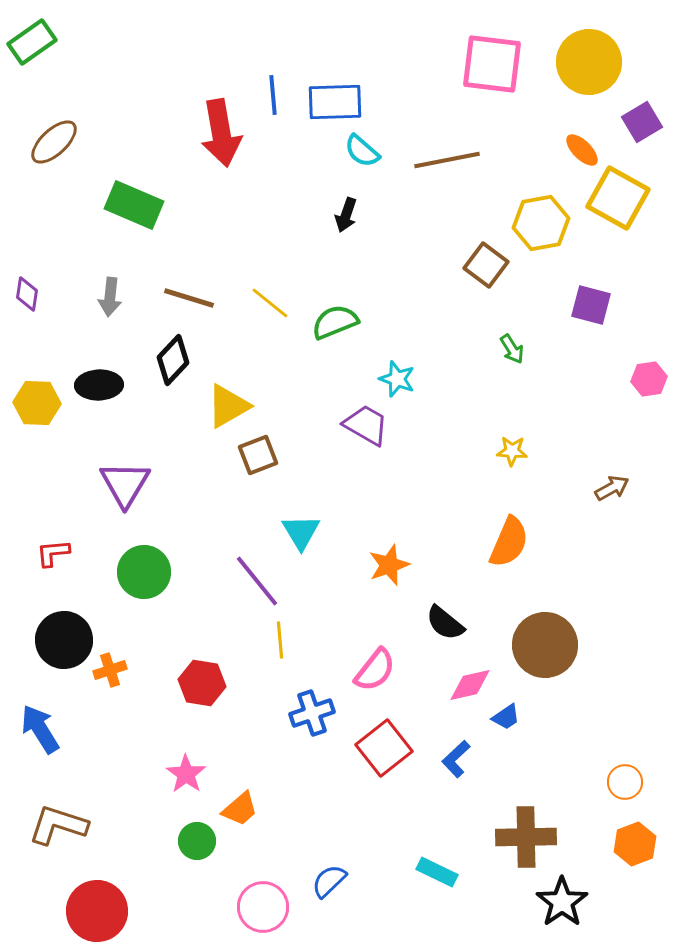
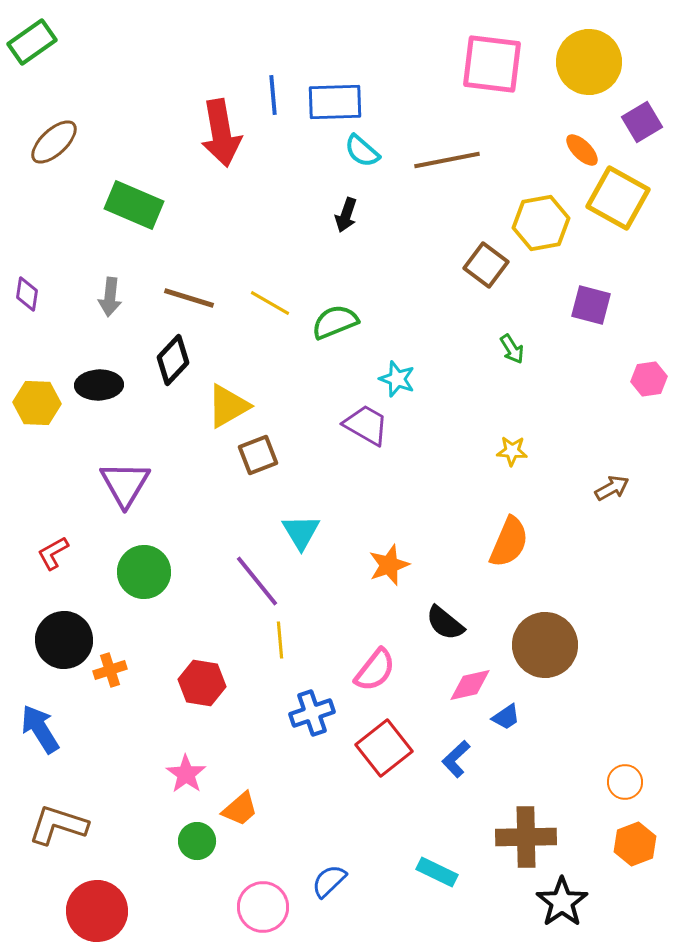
yellow line at (270, 303): rotated 9 degrees counterclockwise
red L-shape at (53, 553): rotated 24 degrees counterclockwise
